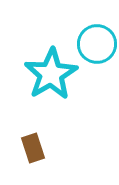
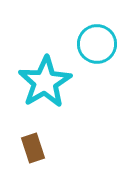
cyan star: moved 6 px left, 8 px down
